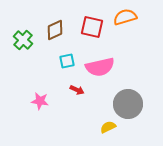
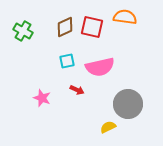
orange semicircle: rotated 25 degrees clockwise
brown diamond: moved 10 px right, 3 px up
green cross: moved 9 px up; rotated 12 degrees counterclockwise
pink star: moved 2 px right, 3 px up; rotated 12 degrees clockwise
